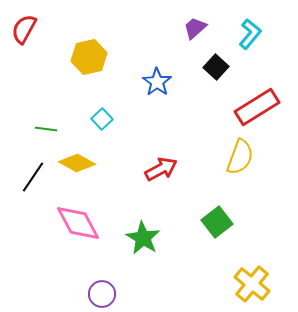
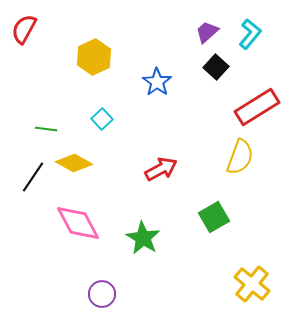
purple trapezoid: moved 12 px right, 4 px down
yellow hexagon: moved 5 px right; rotated 12 degrees counterclockwise
yellow diamond: moved 3 px left
green square: moved 3 px left, 5 px up; rotated 8 degrees clockwise
